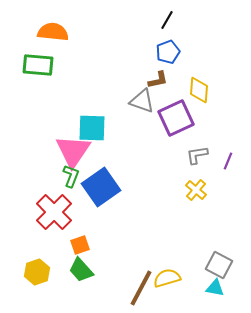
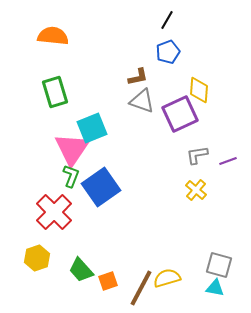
orange semicircle: moved 4 px down
green rectangle: moved 17 px right, 27 px down; rotated 68 degrees clockwise
brown L-shape: moved 20 px left, 3 px up
purple square: moved 4 px right, 4 px up
cyan square: rotated 24 degrees counterclockwise
pink triangle: moved 1 px left, 2 px up
purple line: rotated 48 degrees clockwise
orange square: moved 28 px right, 36 px down
gray square: rotated 12 degrees counterclockwise
yellow hexagon: moved 14 px up
